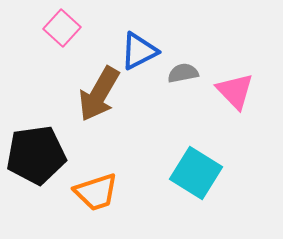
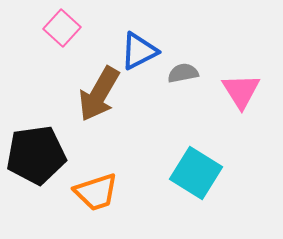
pink triangle: moved 6 px right; rotated 12 degrees clockwise
